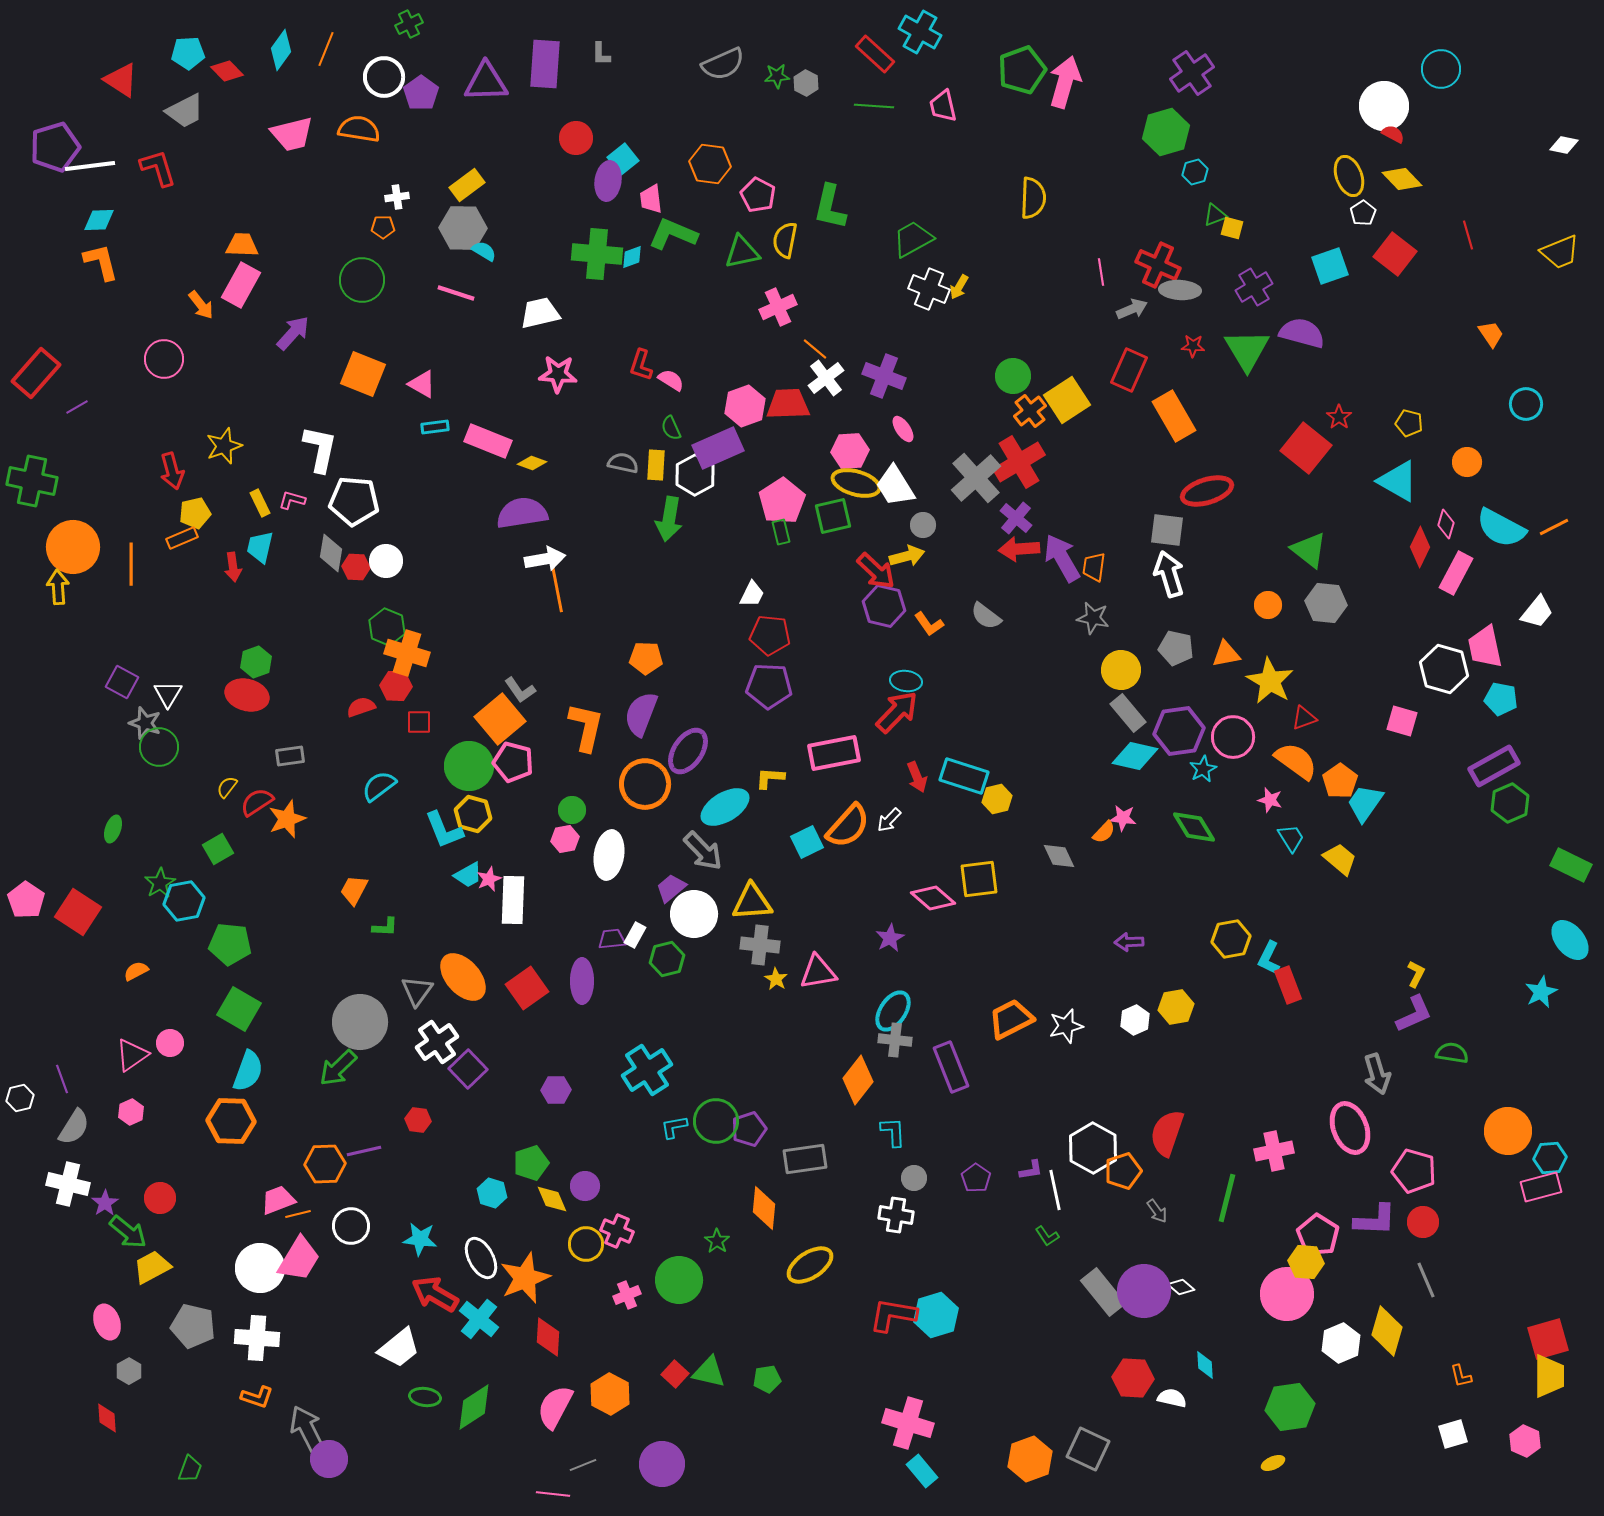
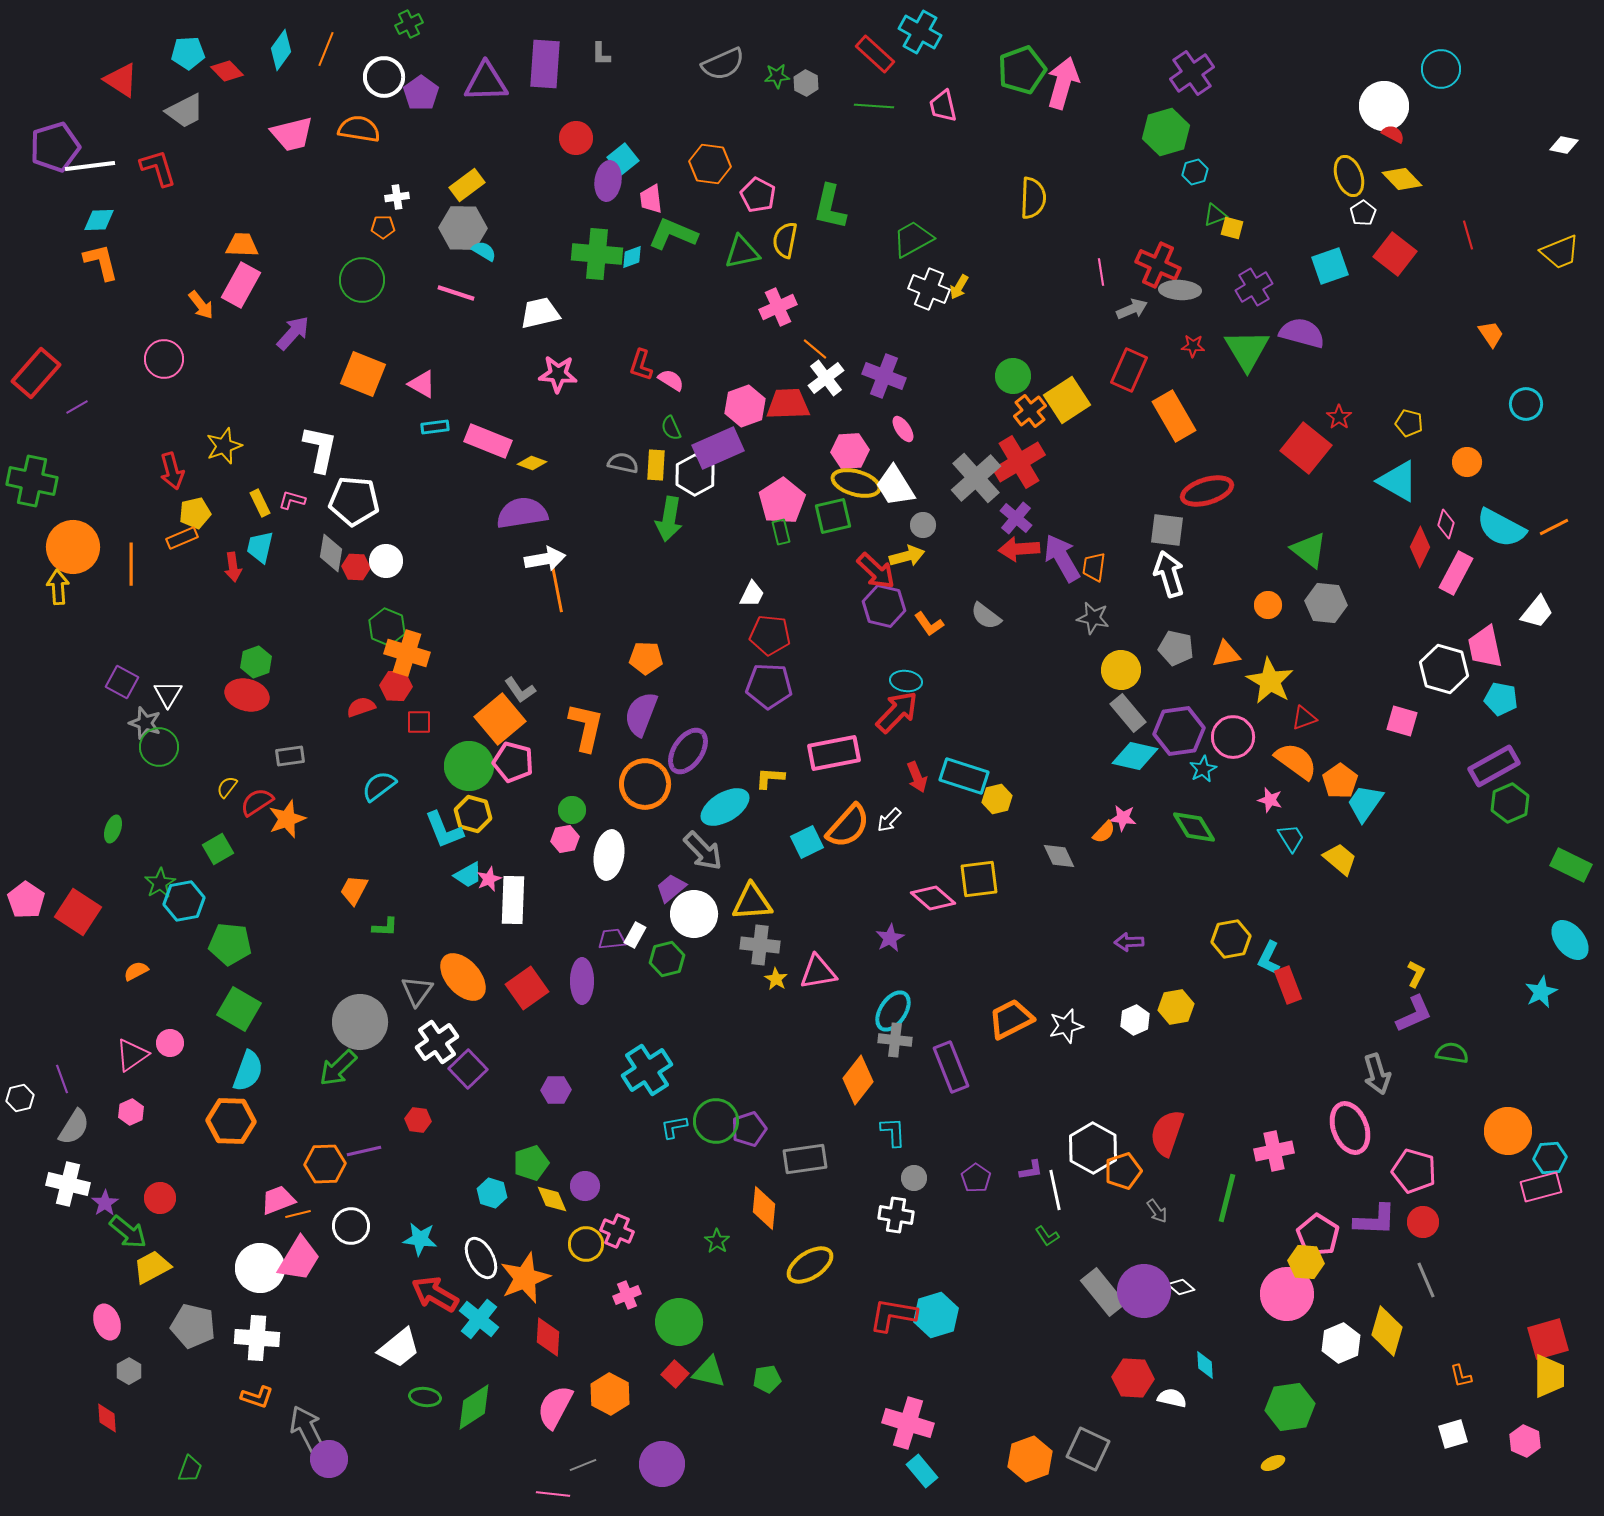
pink arrow at (1065, 82): moved 2 px left, 1 px down
green circle at (679, 1280): moved 42 px down
